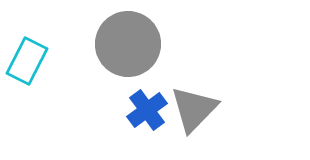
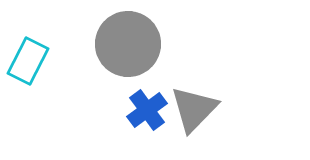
cyan rectangle: moved 1 px right
